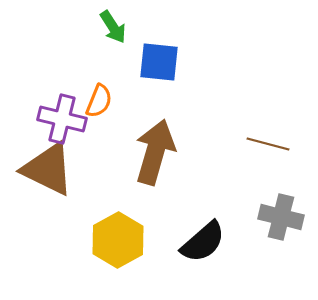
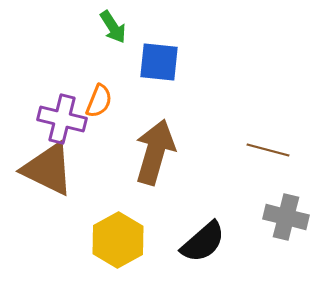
brown line: moved 6 px down
gray cross: moved 5 px right
